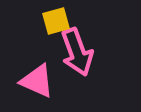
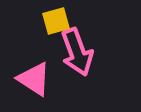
pink triangle: moved 3 px left, 2 px up; rotated 9 degrees clockwise
